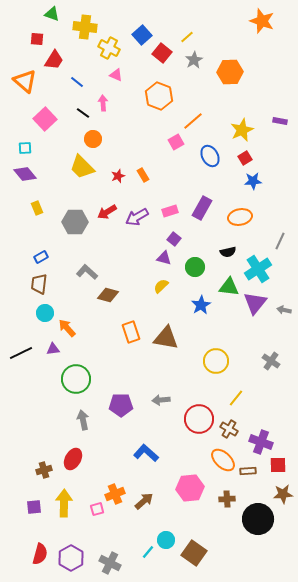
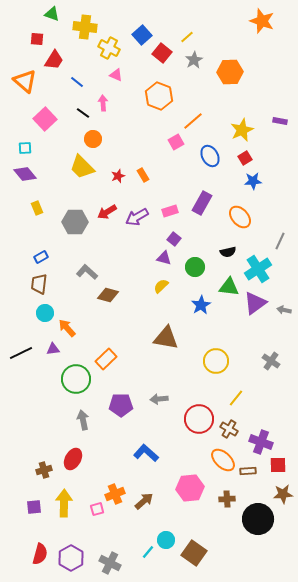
purple rectangle at (202, 208): moved 5 px up
orange ellipse at (240, 217): rotated 60 degrees clockwise
purple triangle at (255, 303): rotated 15 degrees clockwise
orange rectangle at (131, 332): moved 25 px left, 27 px down; rotated 65 degrees clockwise
gray arrow at (161, 400): moved 2 px left, 1 px up
